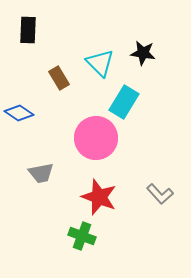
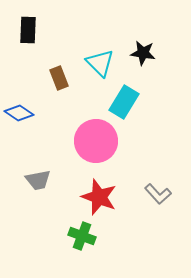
brown rectangle: rotated 10 degrees clockwise
pink circle: moved 3 px down
gray trapezoid: moved 3 px left, 7 px down
gray L-shape: moved 2 px left
